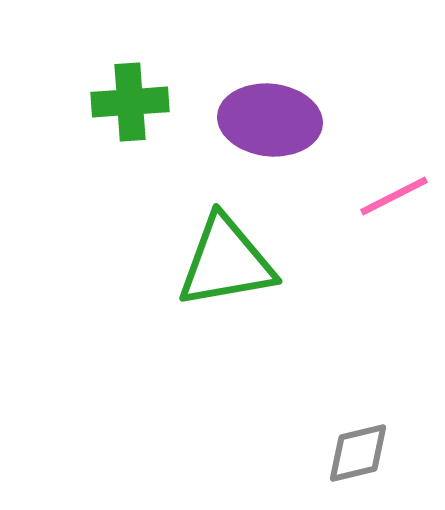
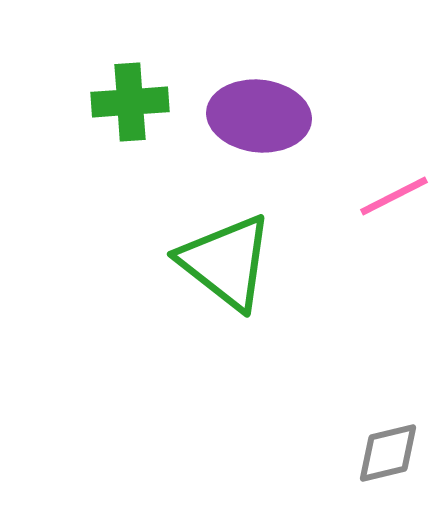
purple ellipse: moved 11 px left, 4 px up
green triangle: rotated 48 degrees clockwise
gray diamond: moved 30 px right
